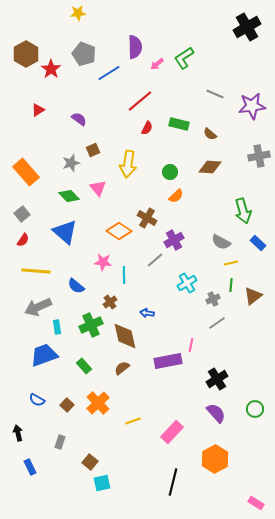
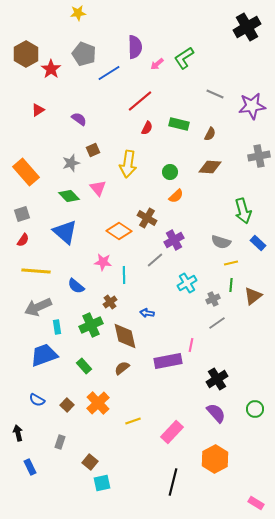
brown semicircle at (210, 134): rotated 104 degrees counterclockwise
gray square at (22, 214): rotated 21 degrees clockwise
gray semicircle at (221, 242): rotated 12 degrees counterclockwise
